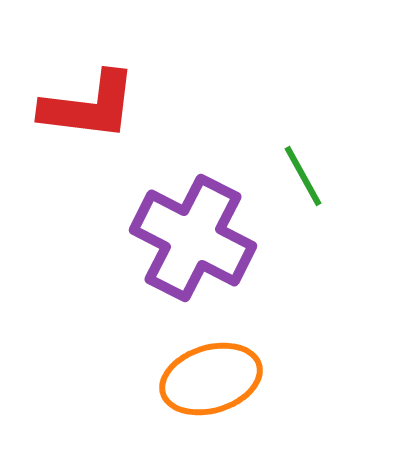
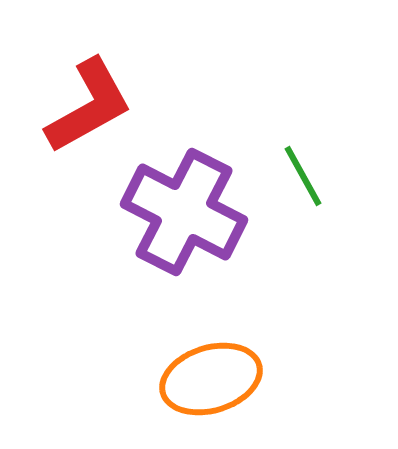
red L-shape: rotated 36 degrees counterclockwise
purple cross: moved 9 px left, 26 px up
